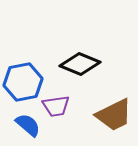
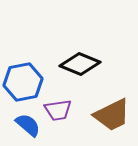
purple trapezoid: moved 2 px right, 4 px down
brown trapezoid: moved 2 px left
